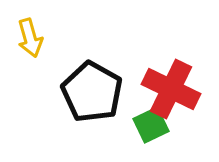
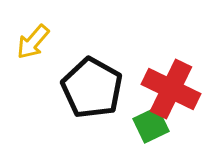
yellow arrow: moved 3 px right, 4 px down; rotated 57 degrees clockwise
black pentagon: moved 4 px up
